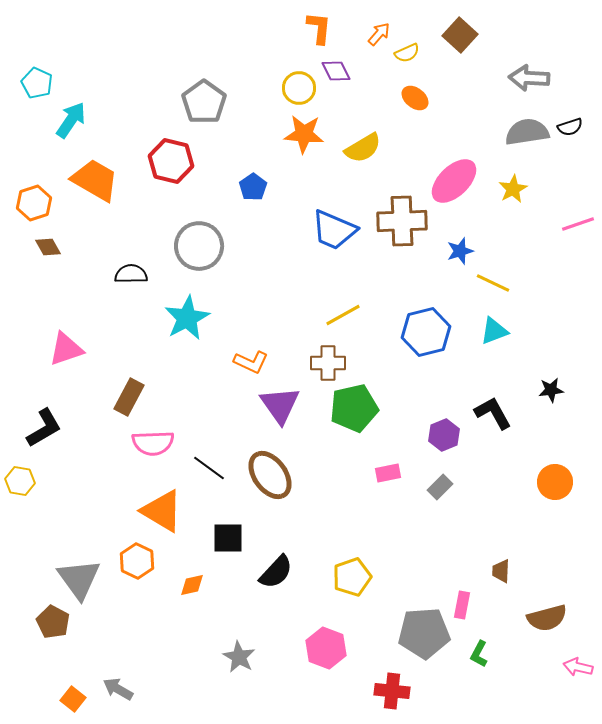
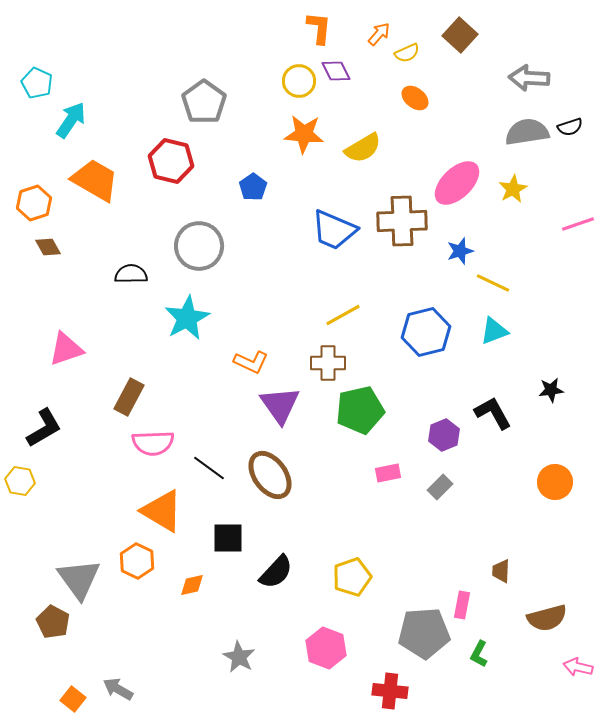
yellow circle at (299, 88): moved 7 px up
pink ellipse at (454, 181): moved 3 px right, 2 px down
green pentagon at (354, 408): moved 6 px right, 2 px down
red cross at (392, 691): moved 2 px left
